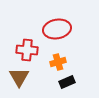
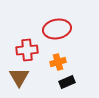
red cross: rotated 10 degrees counterclockwise
